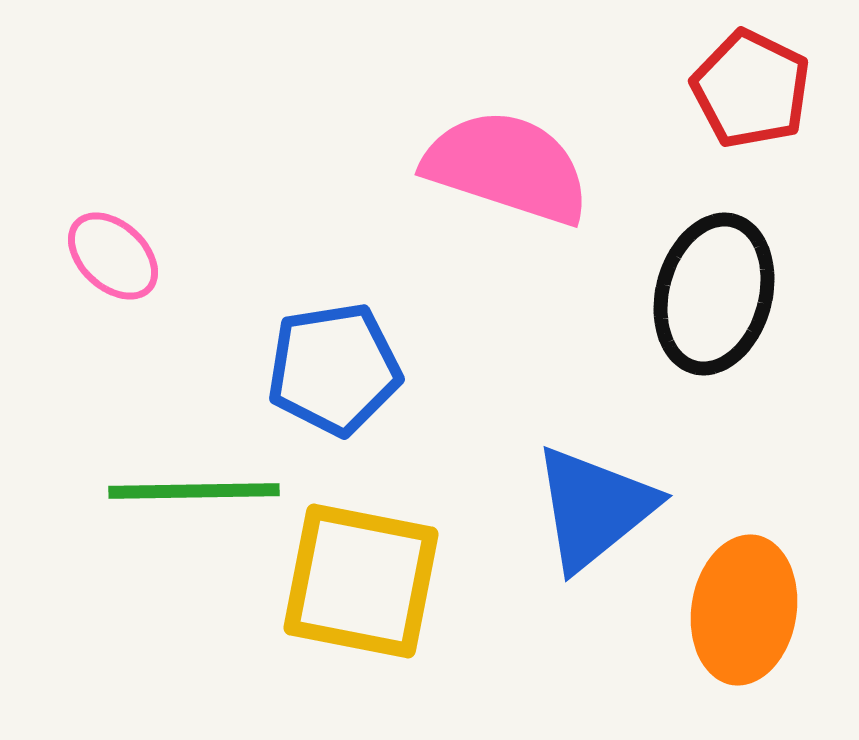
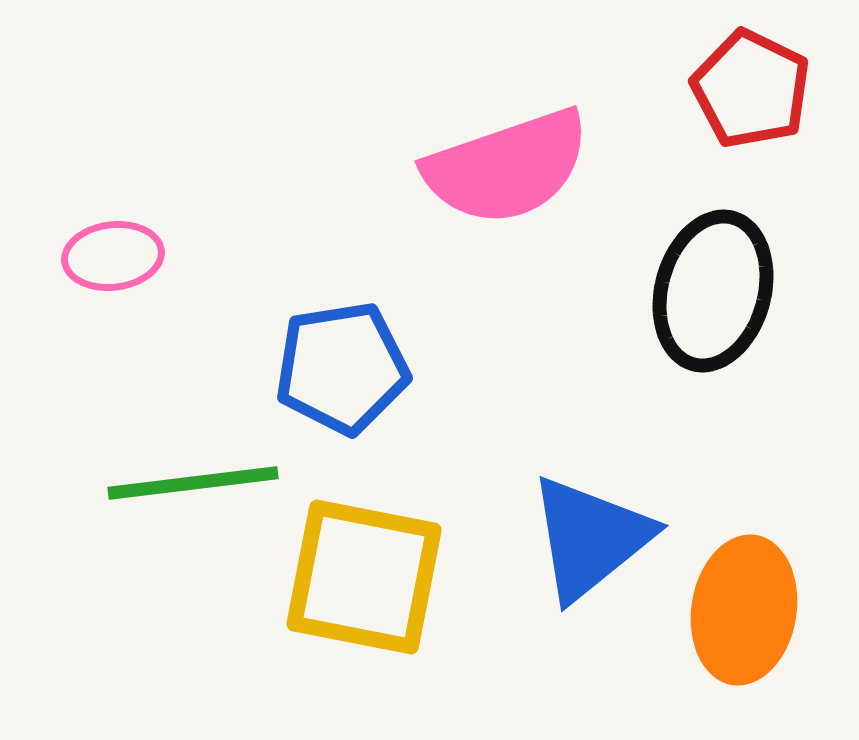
pink semicircle: rotated 143 degrees clockwise
pink ellipse: rotated 50 degrees counterclockwise
black ellipse: moved 1 px left, 3 px up
blue pentagon: moved 8 px right, 1 px up
green line: moved 1 px left, 8 px up; rotated 6 degrees counterclockwise
blue triangle: moved 4 px left, 30 px down
yellow square: moved 3 px right, 4 px up
